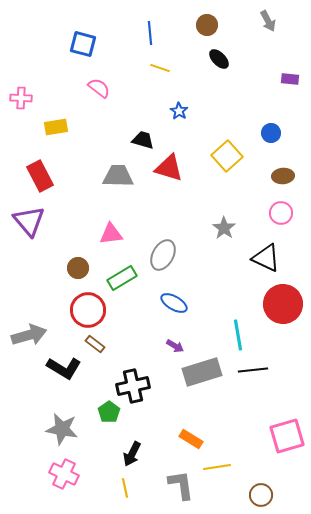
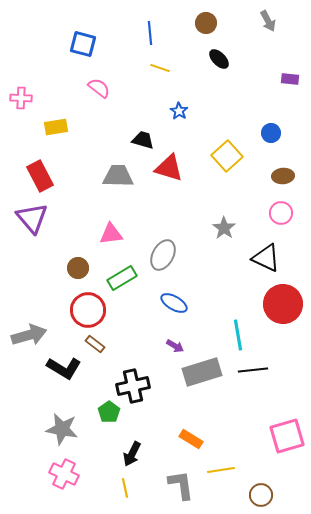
brown circle at (207, 25): moved 1 px left, 2 px up
purple triangle at (29, 221): moved 3 px right, 3 px up
yellow line at (217, 467): moved 4 px right, 3 px down
